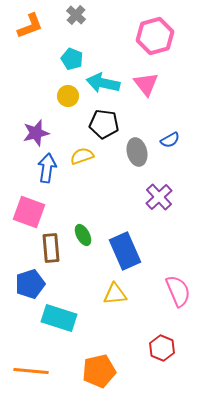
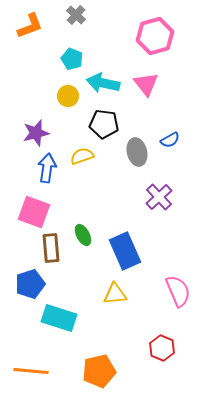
pink square: moved 5 px right
